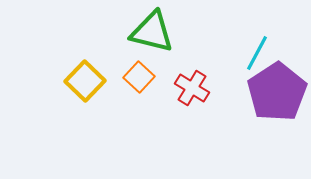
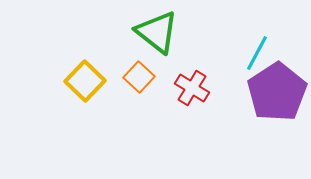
green triangle: moved 5 px right; rotated 24 degrees clockwise
